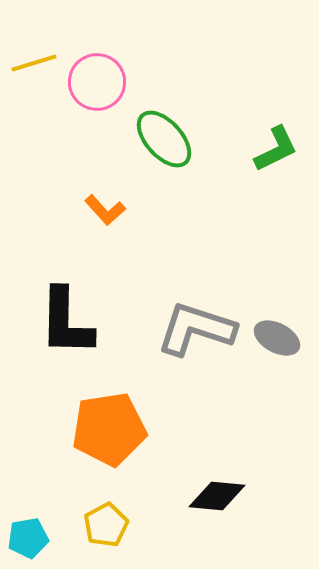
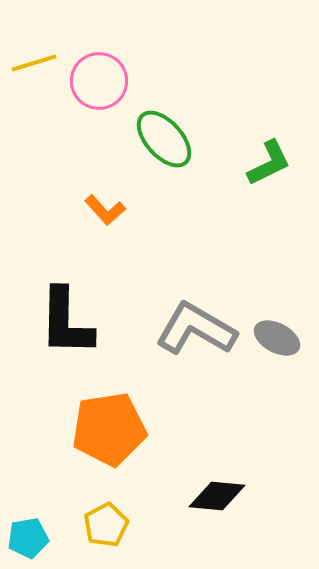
pink circle: moved 2 px right, 1 px up
green L-shape: moved 7 px left, 14 px down
gray L-shape: rotated 12 degrees clockwise
